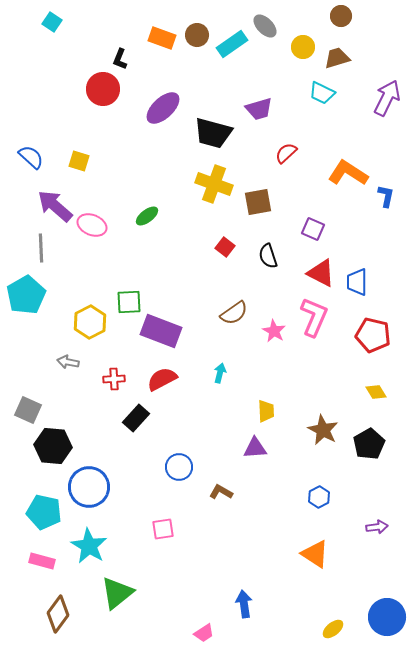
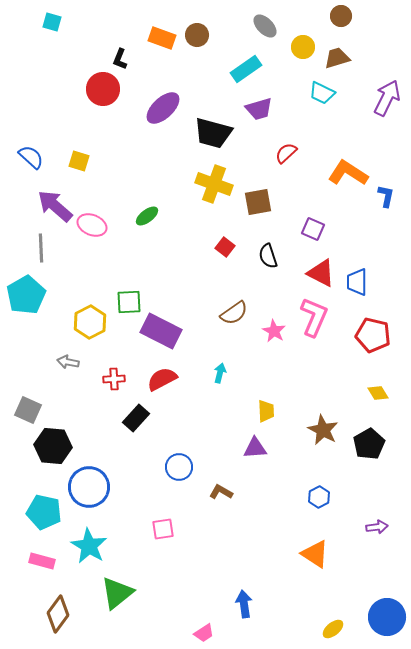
cyan square at (52, 22): rotated 18 degrees counterclockwise
cyan rectangle at (232, 44): moved 14 px right, 25 px down
purple rectangle at (161, 331): rotated 6 degrees clockwise
yellow diamond at (376, 392): moved 2 px right, 1 px down
